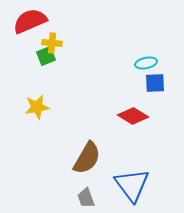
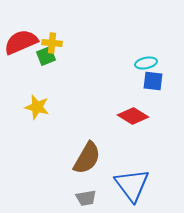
red semicircle: moved 9 px left, 21 px down
blue square: moved 2 px left, 2 px up; rotated 10 degrees clockwise
yellow star: rotated 25 degrees clockwise
gray trapezoid: rotated 80 degrees counterclockwise
